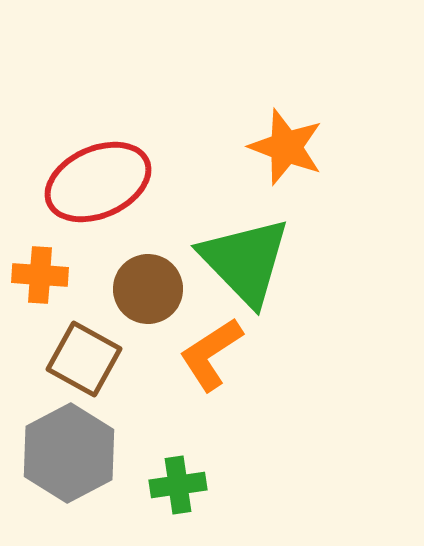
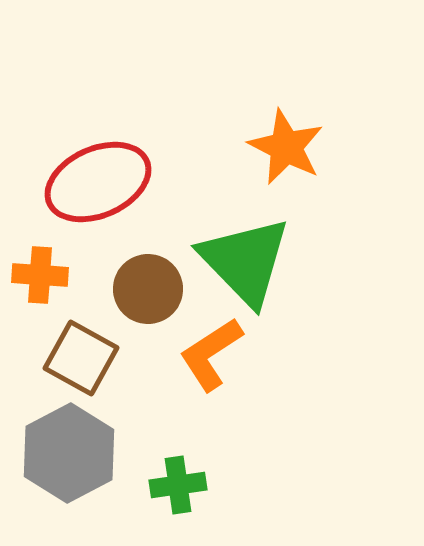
orange star: rotated 6 degrees clockwise
brown square: moved 3 px left, 1 px up
